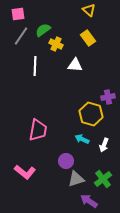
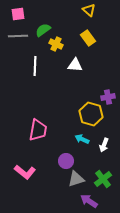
gray line: moved 3 px left; rotated 54 degrees clockwise
